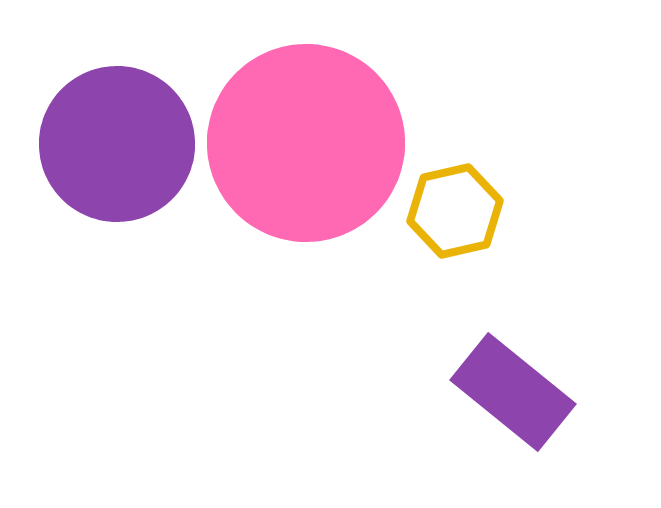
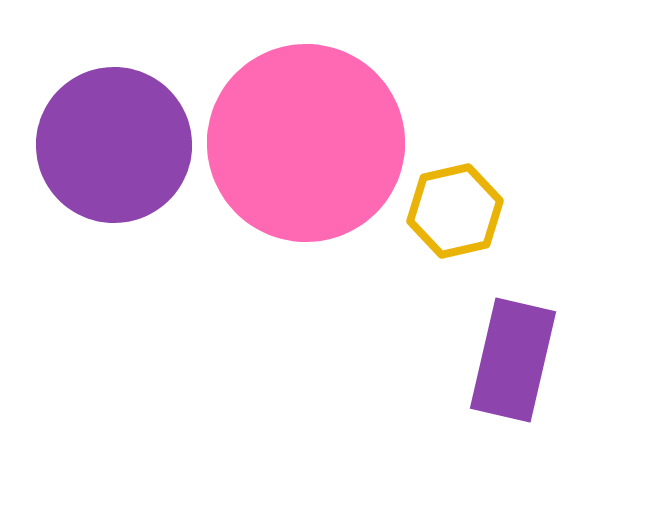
purple circle: moved 3 px left, 1 px down
purple rectangle: moved 32 px up; rotated 64 degrees clockwise
